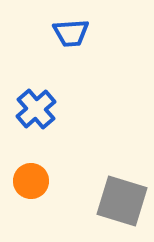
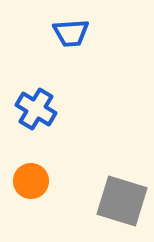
blue cross: rotated 18 degrees counterclockwise
